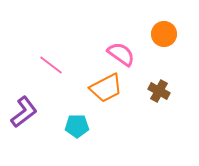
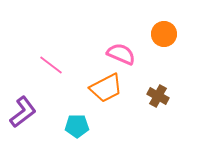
pink semicircle: rotated 12 degrees counterclockwise
brown cross: moved 1 px left, 5 px down
purple L-shape: moved 1 px left
